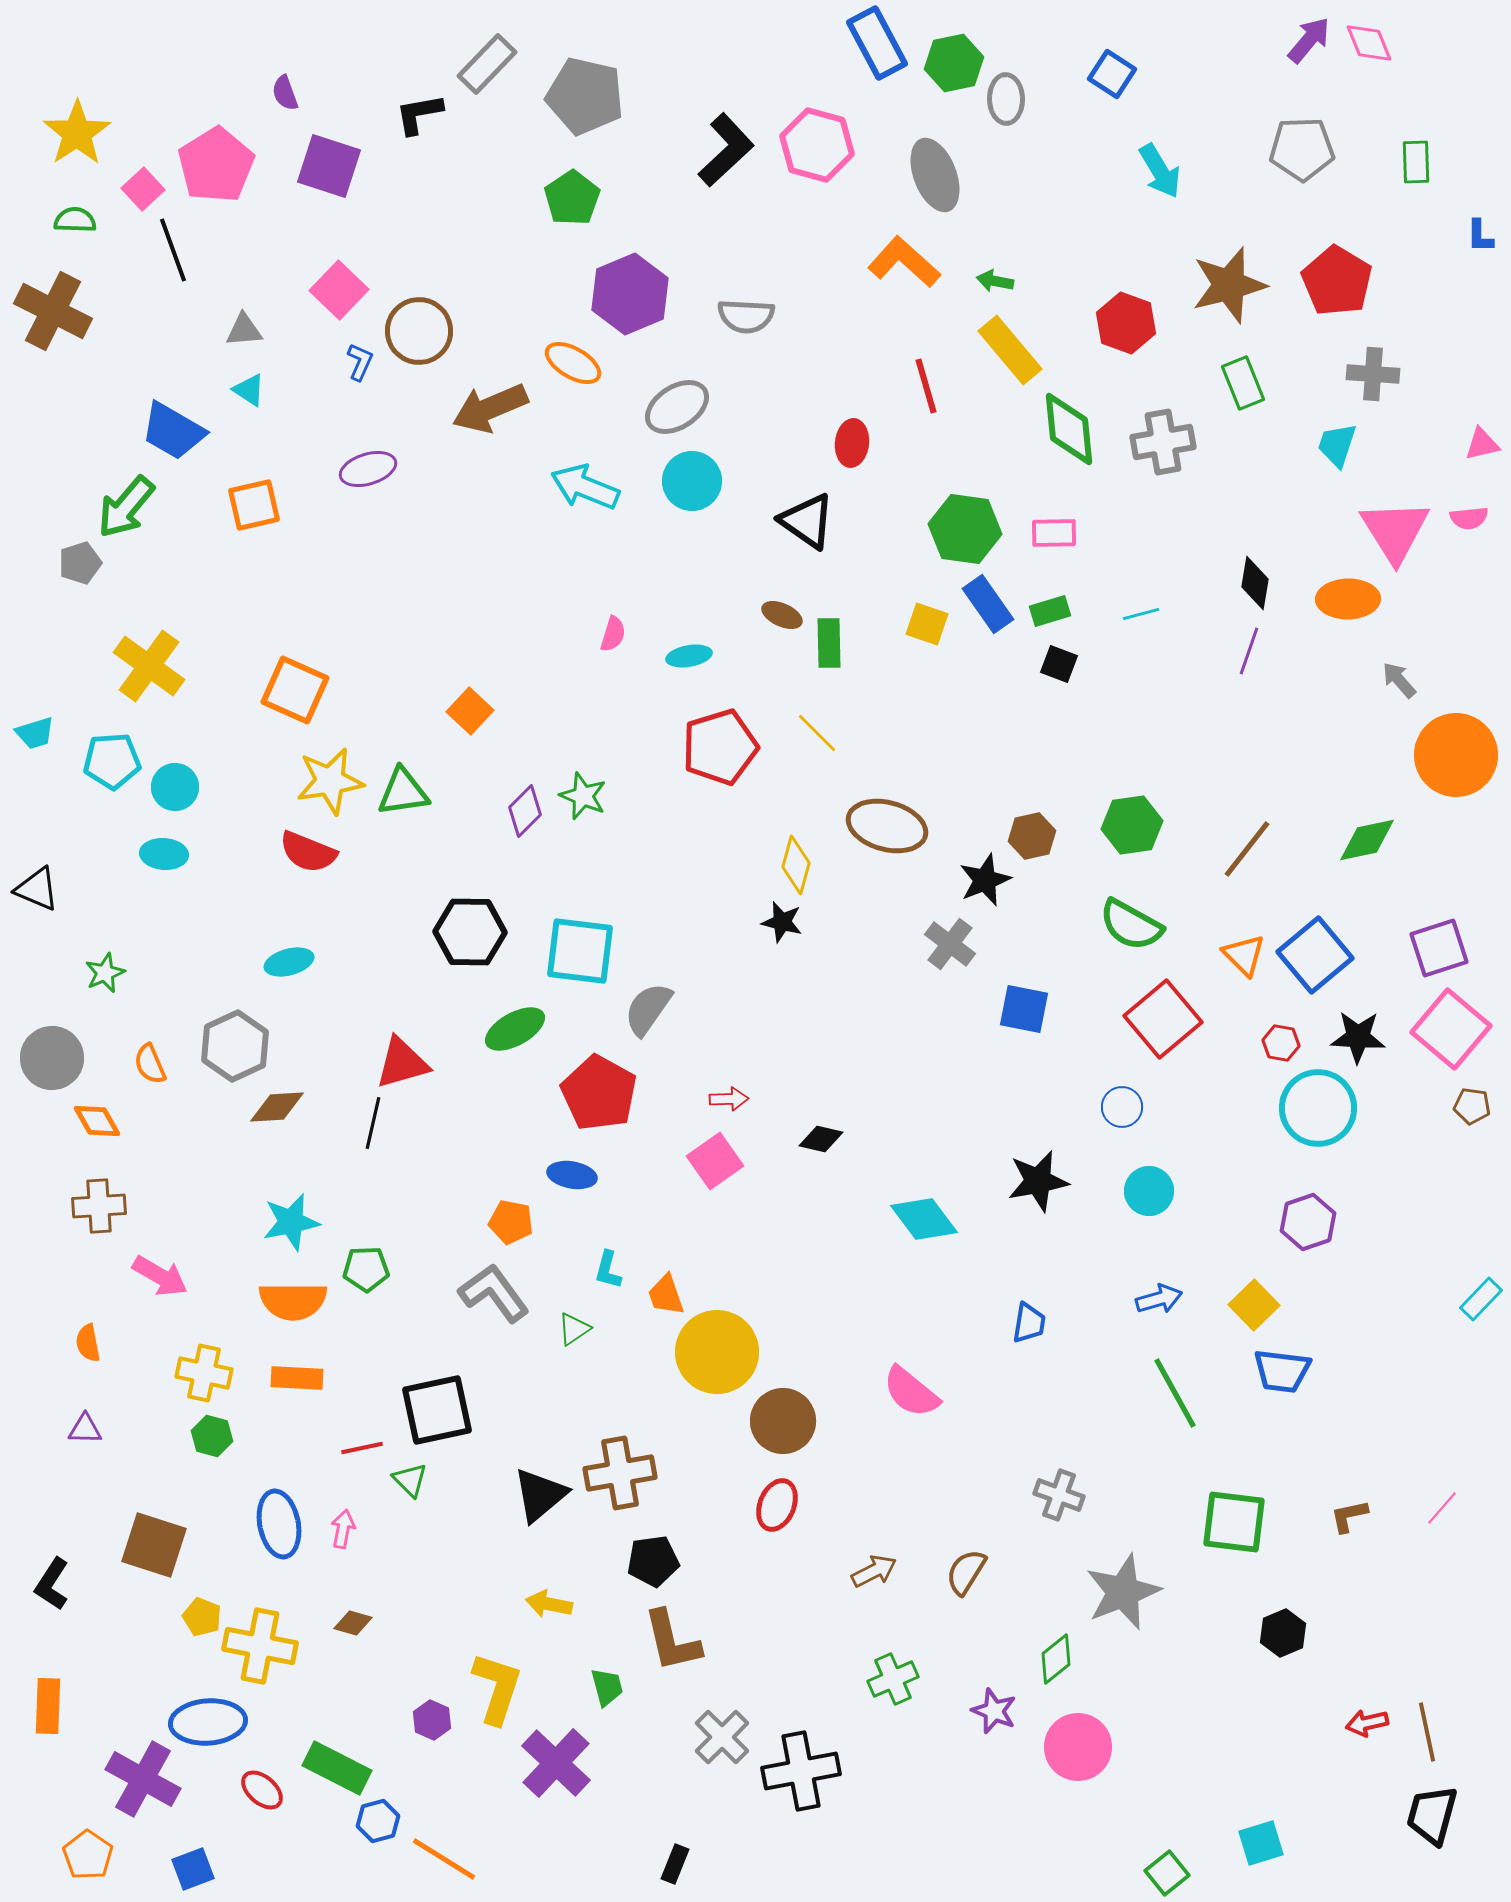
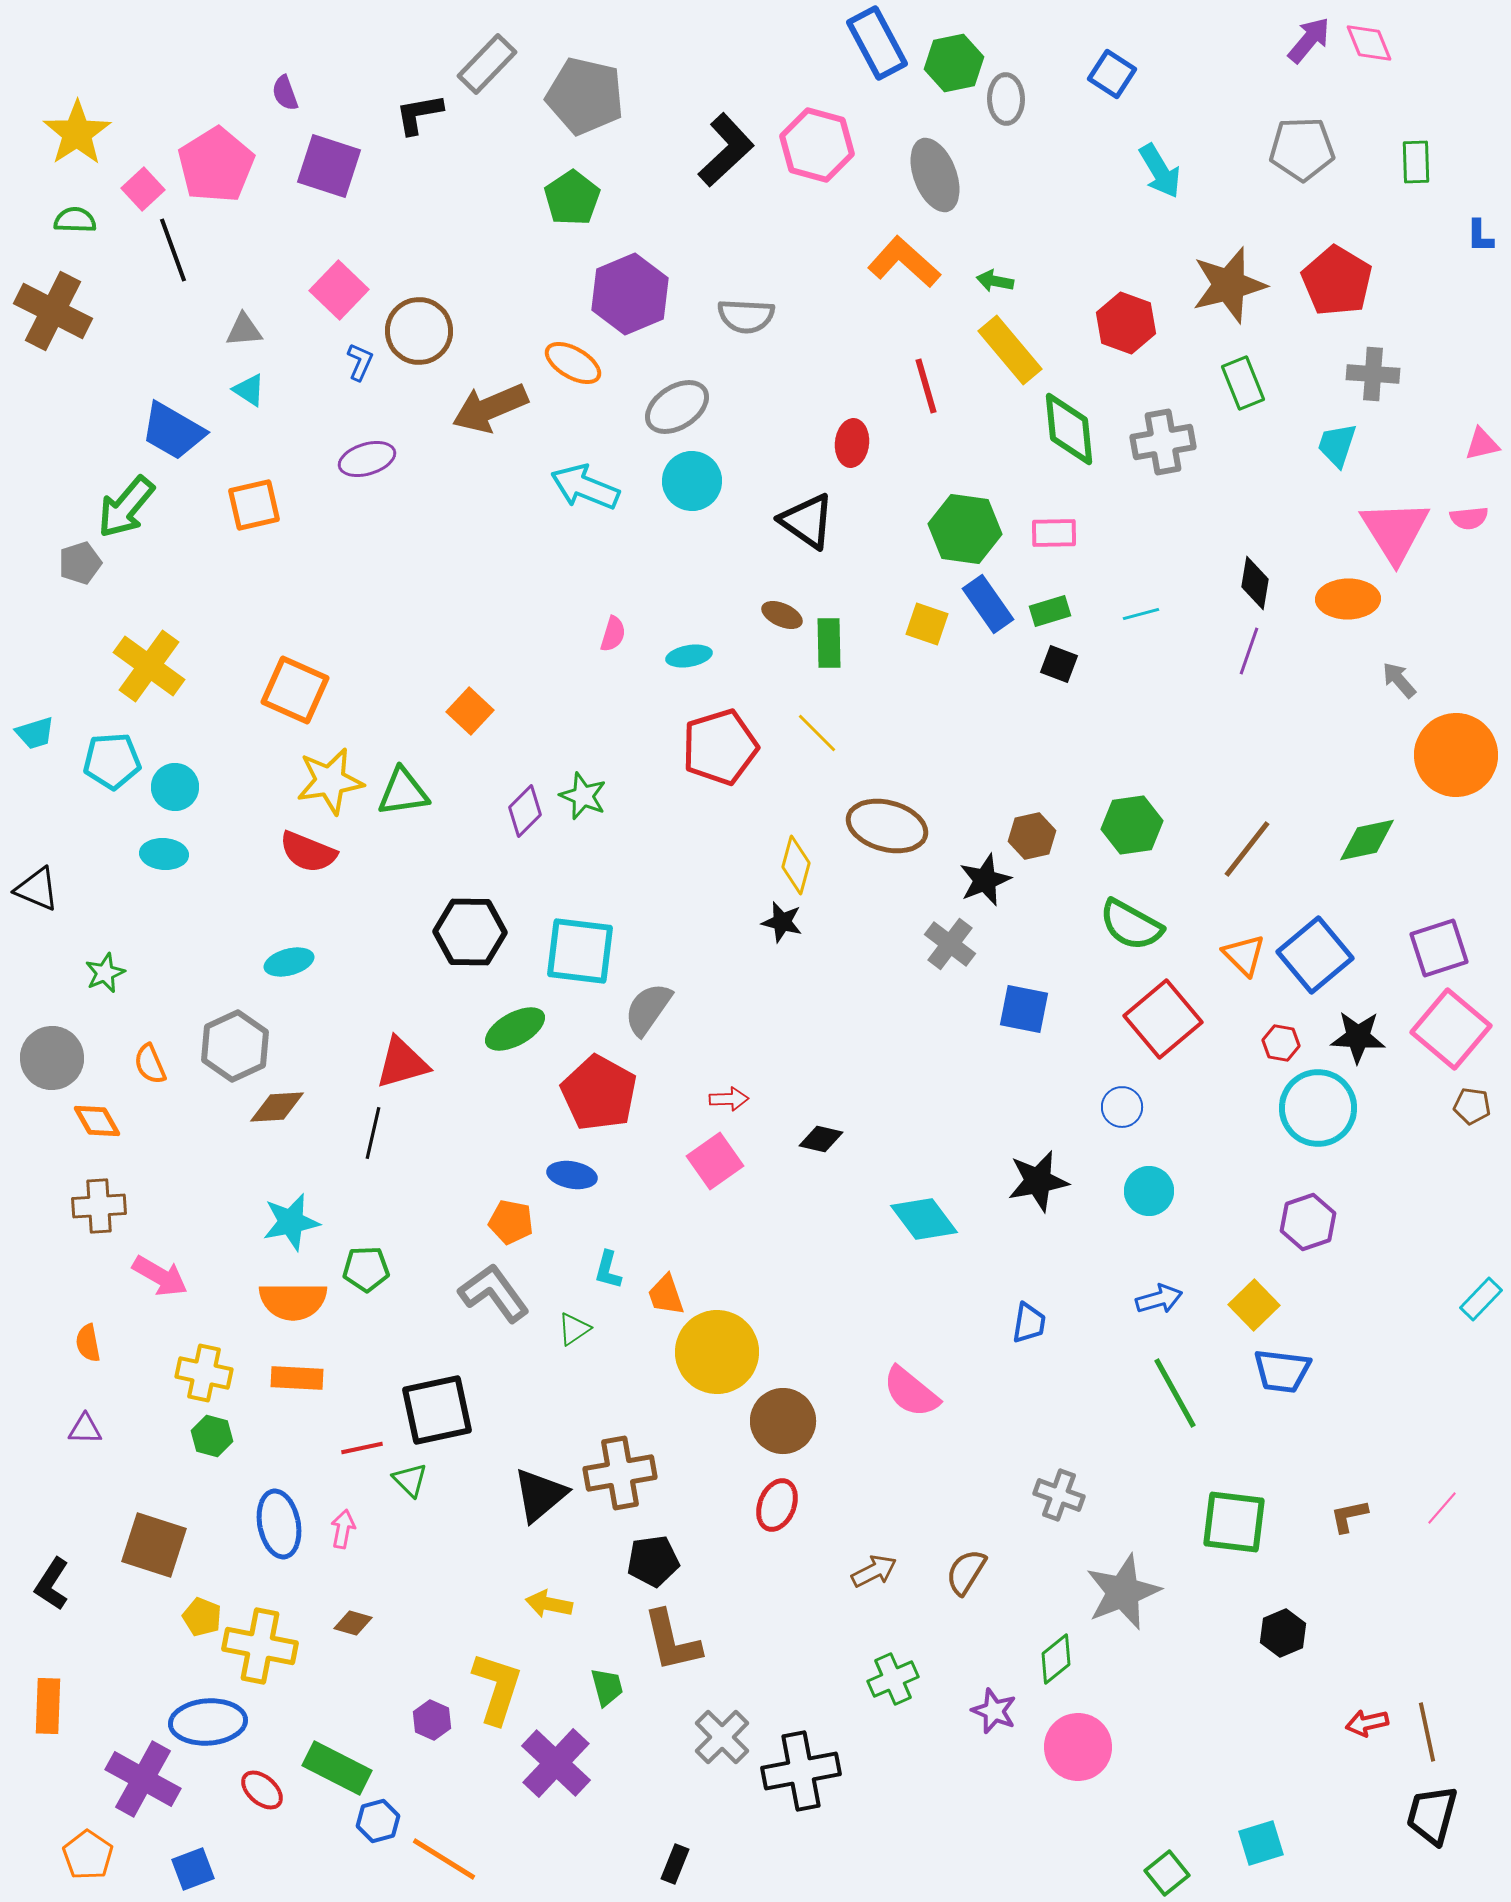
purple ellipse at (368, 469): moved 1 px left, 10 px up
black line at (373, 1123): moved 10 px down
